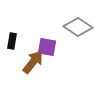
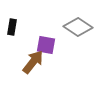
black rectangle: moved 14 px up
purple square: moved 1 px left, 2 px up
